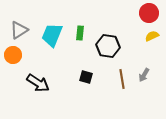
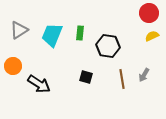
orange circle: moved 11 px down
black arrow: moved 1 px right, 1 px down
